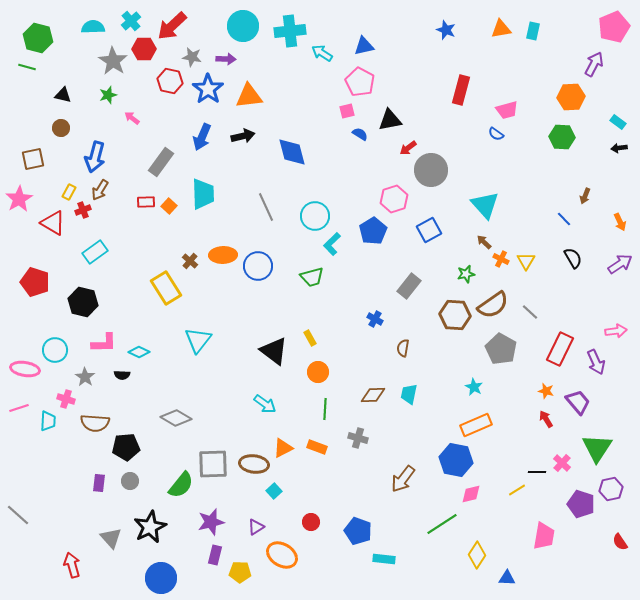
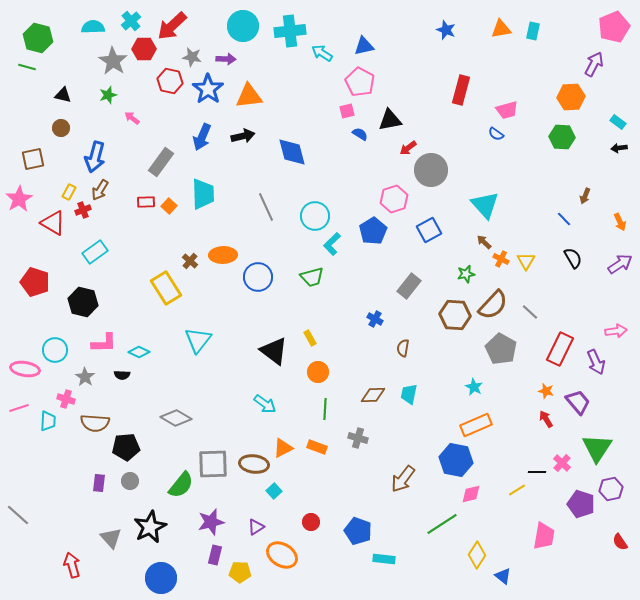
blue circle at (258, 266): moved 11 px down
brown semicircle at (493, 305): rotated 12 degrees counterclockwise
blue triangle at (507, 578): moved 4 px left, 2 px up; rotated 36 degrees clockwise
